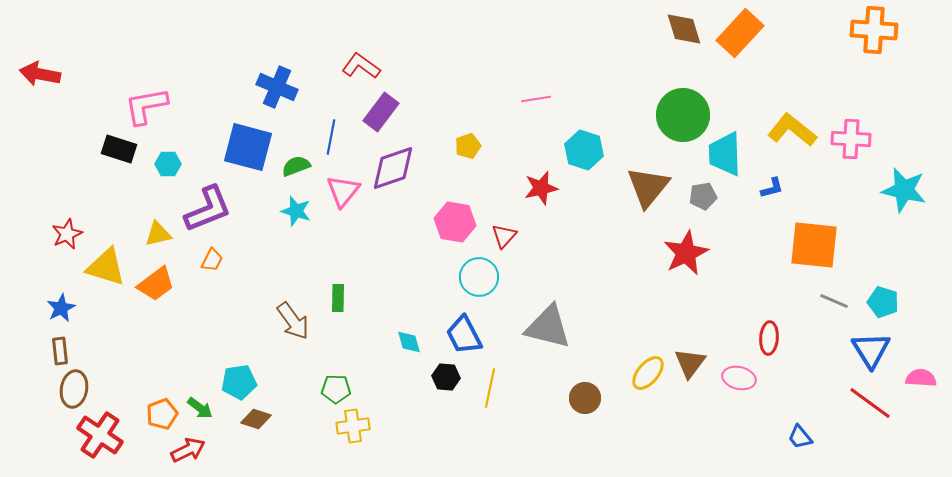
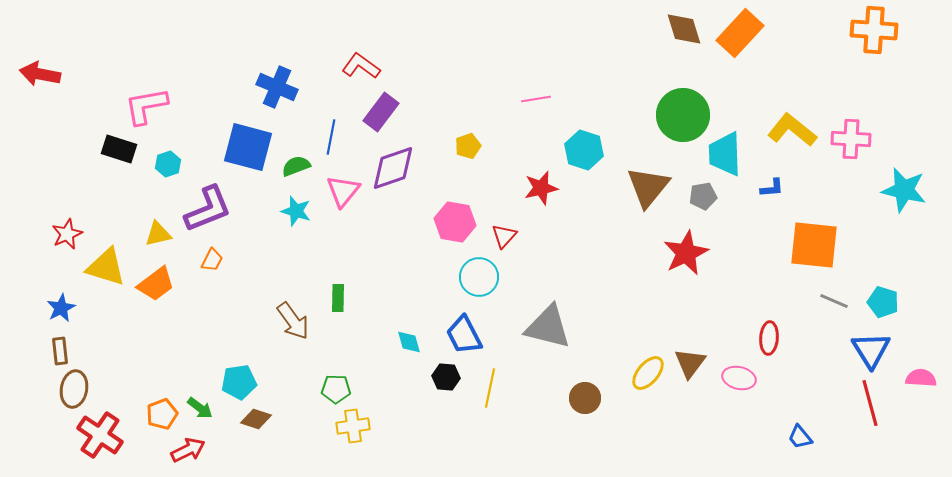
cyan hexagon at (168, 164): rotated 20 degrees counterclockwise
blue L-shape at (772, 188): rotated 10 degrees clockwise
red line at (870, 403): rotated 39 degrees clockwise
